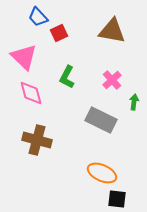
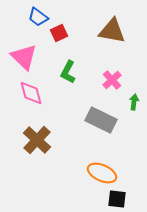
blue trapezoid: rotated 10 degrees counterclockwise
green L-shape: moved 1 px right, 5 px up
brown cross: rotated 28 degrees clockwise
